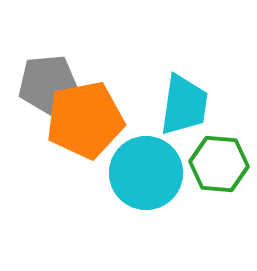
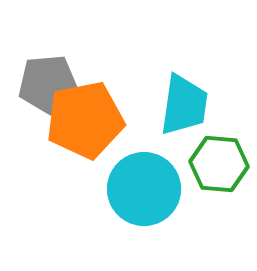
cyan circle: moved 2 px left, 16 px down
